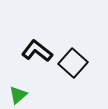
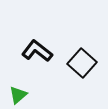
black square: moved 9 px right
